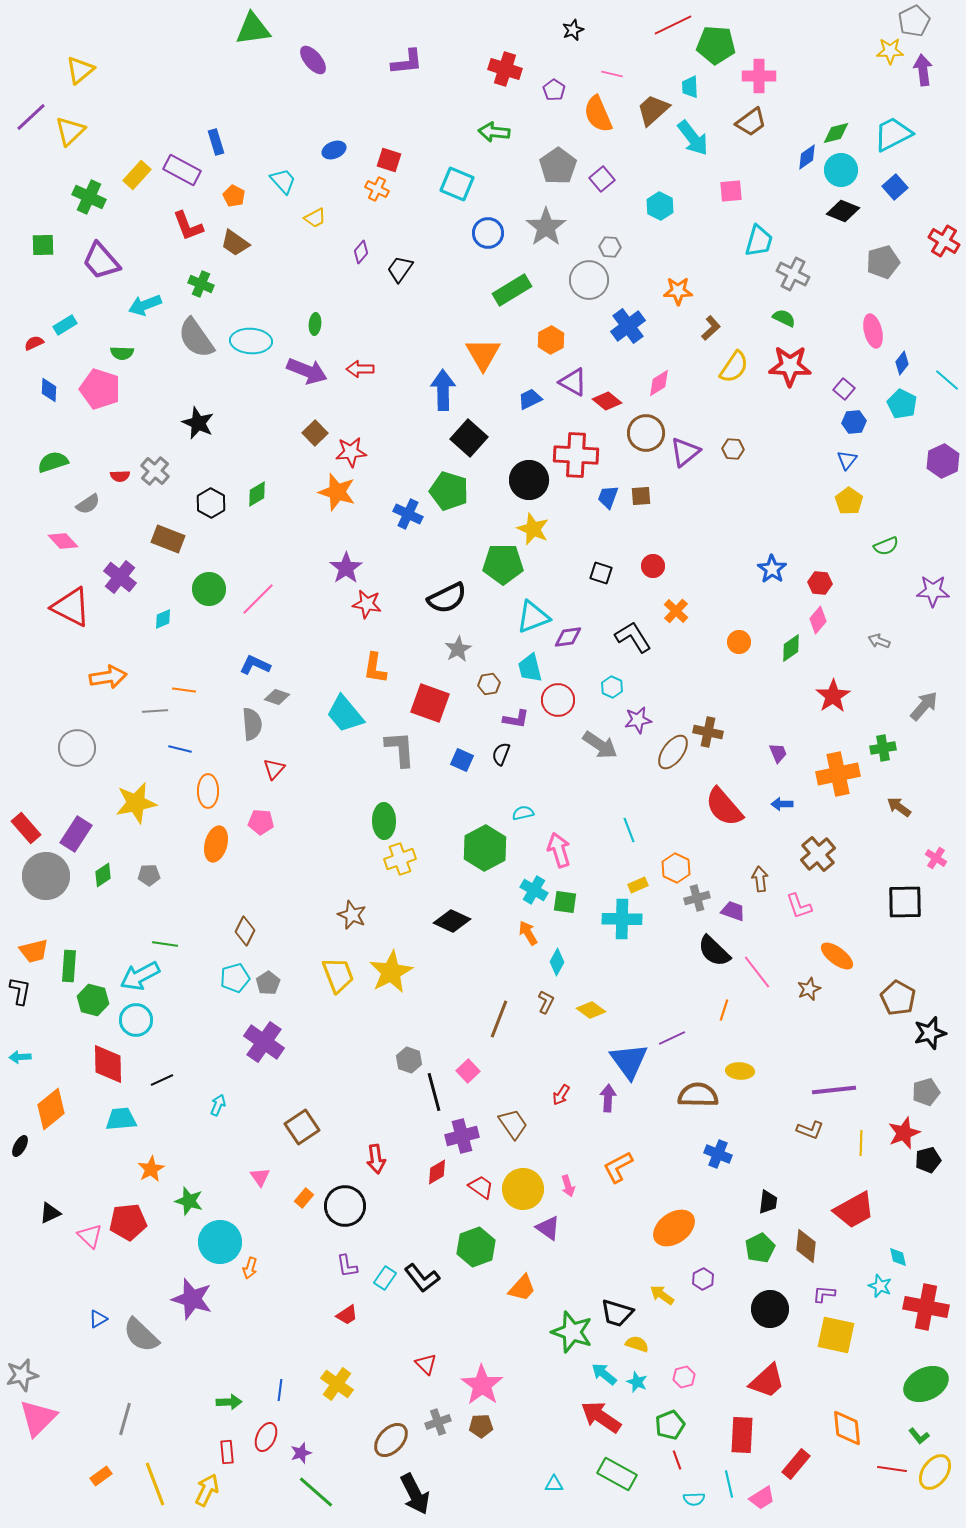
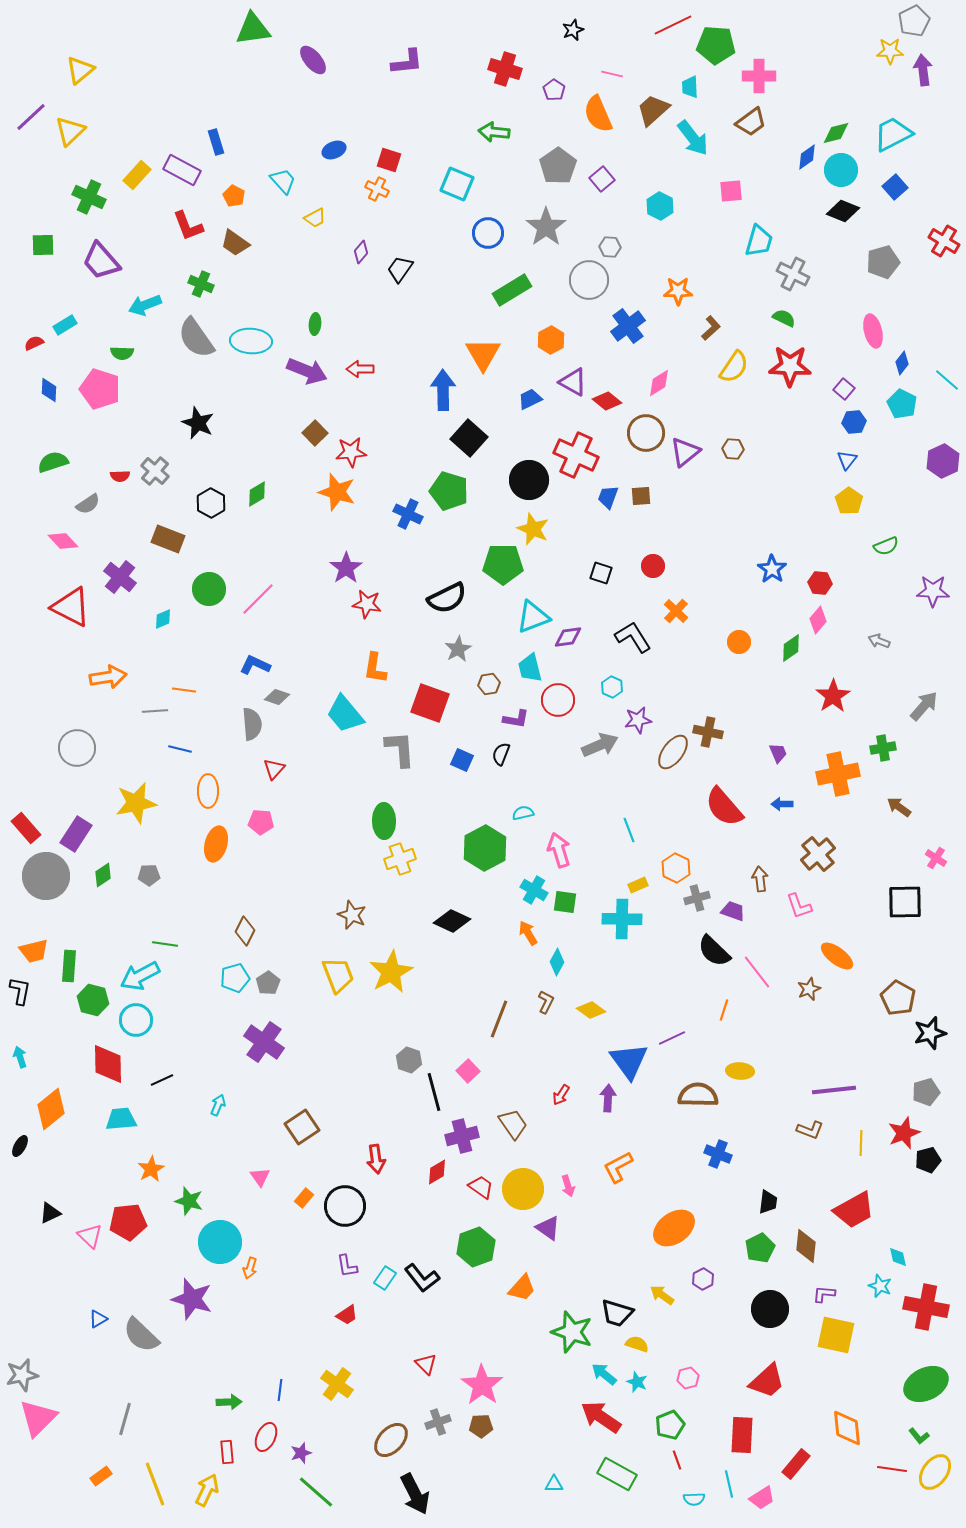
red cross at (576, 455): rotated 21 degrees clockwise
gray arrow at (600, 745): rotated 57 degrees counterclockwise
cyan arrow at (20, 1057): rotated 75 degrees clockwise
pink hexagon at (684, 1377): moved 4 px right, 1 px down
